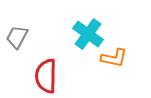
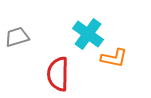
gray trapezoid: rotated 45 degrees clockwise
red semicircle: moved 12 px right, 2 px up
